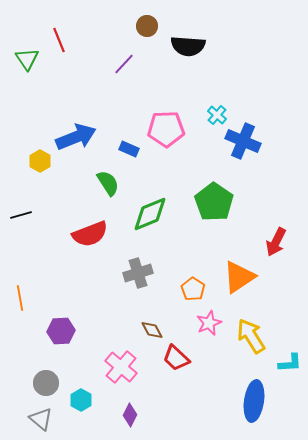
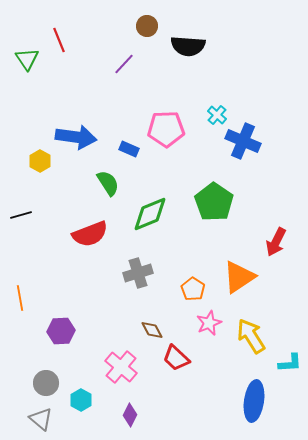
blue arrow: rotated 30 degrees clockwise
